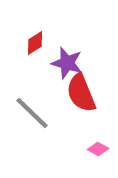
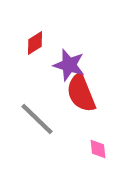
purple star: moved 2 px right, 2 px down
gray line: moved 5 px right, 6 px down
pink diamond: rotated 55 degrees clockwise
